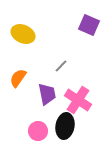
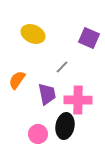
purple square: moved 13 px down
yellow ellipse: moved 10 px right
gray line: moved 1 px right, 1 px down
orange semicircle: moved 1 px left, 2 px down
pink cross: rotated 32 degrees counterclockwise
pink circle: moved 3 px down
